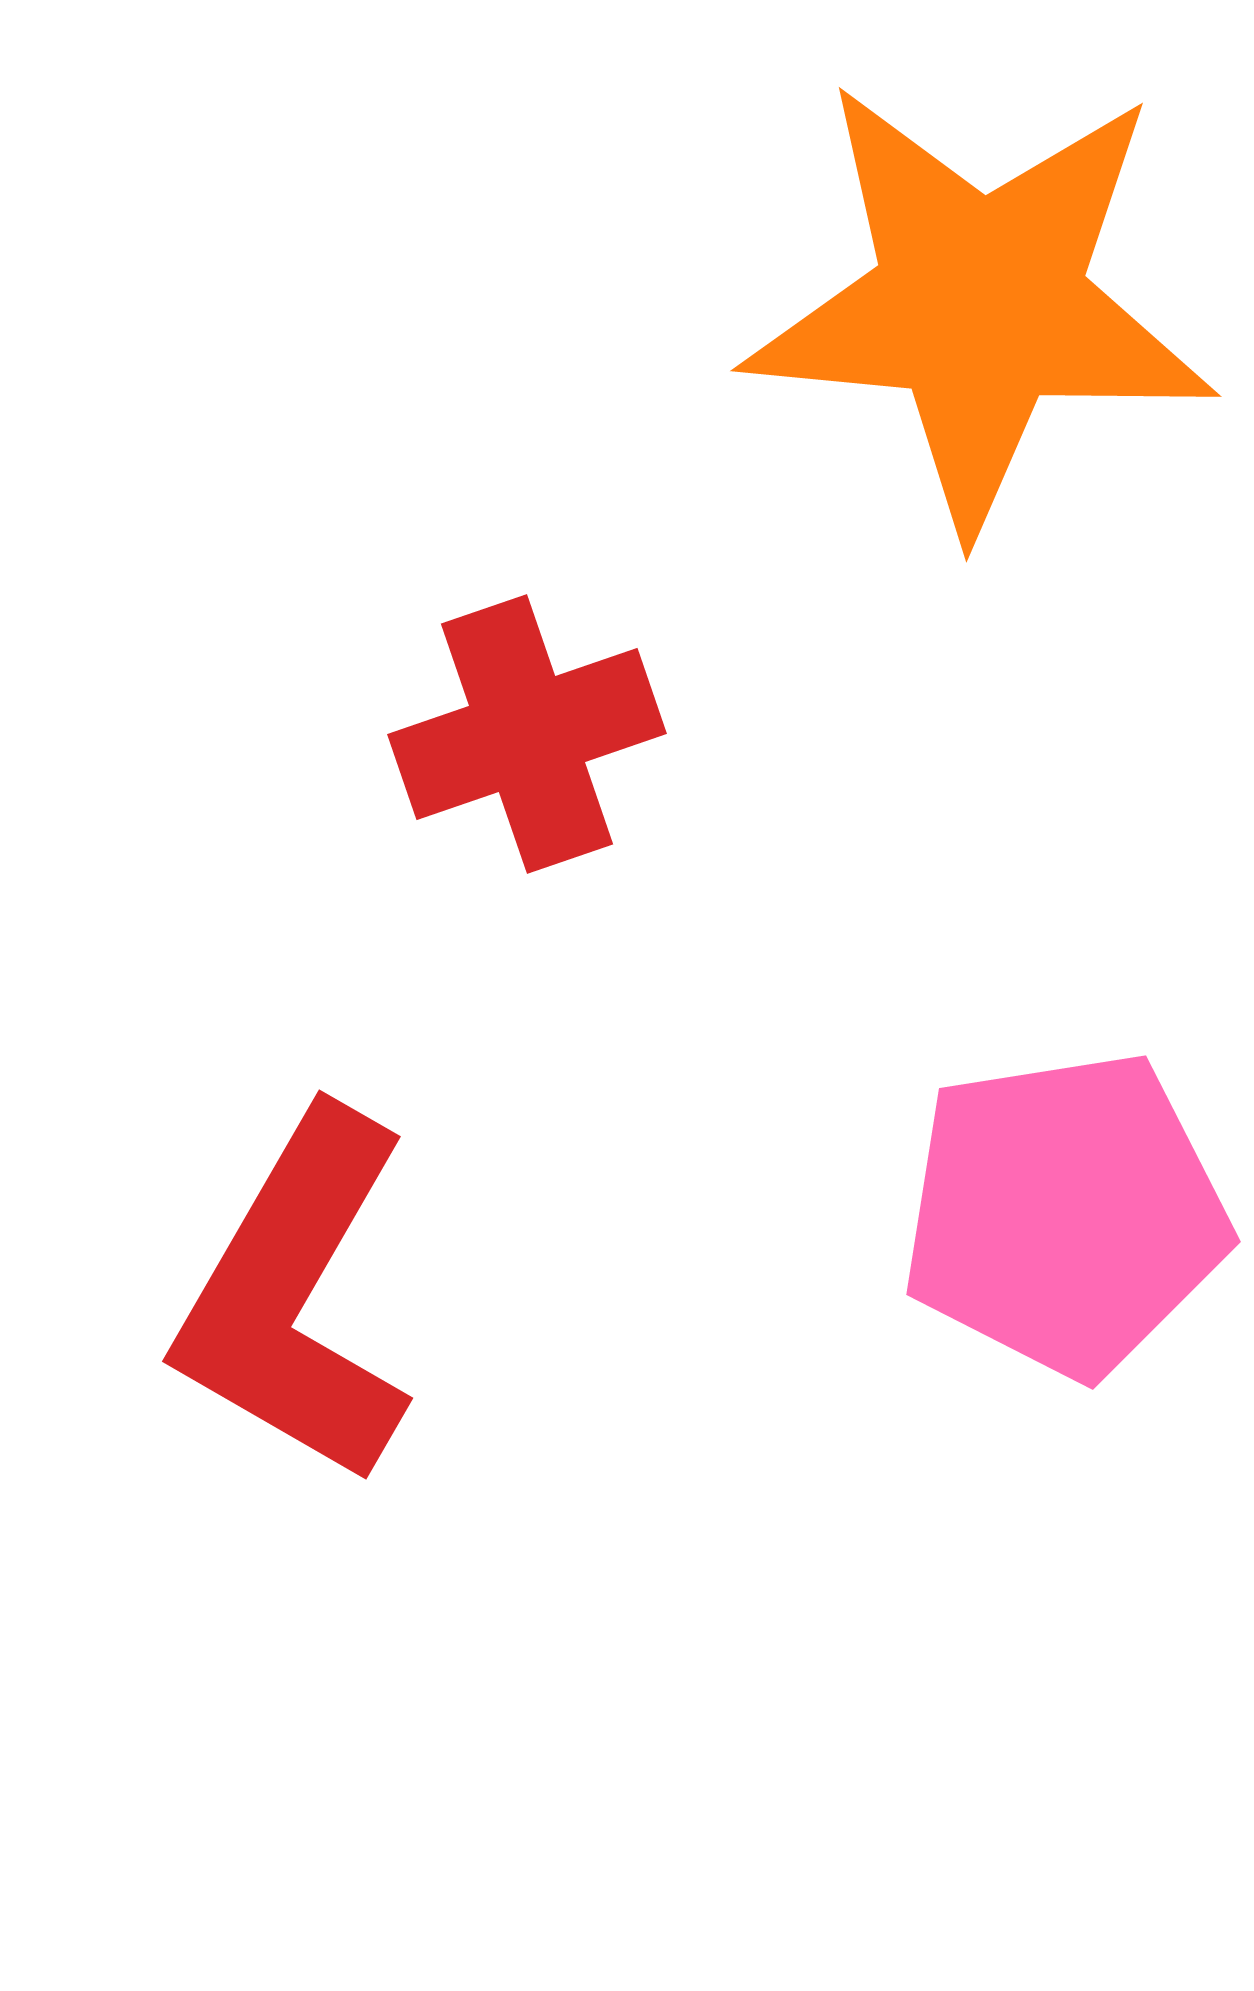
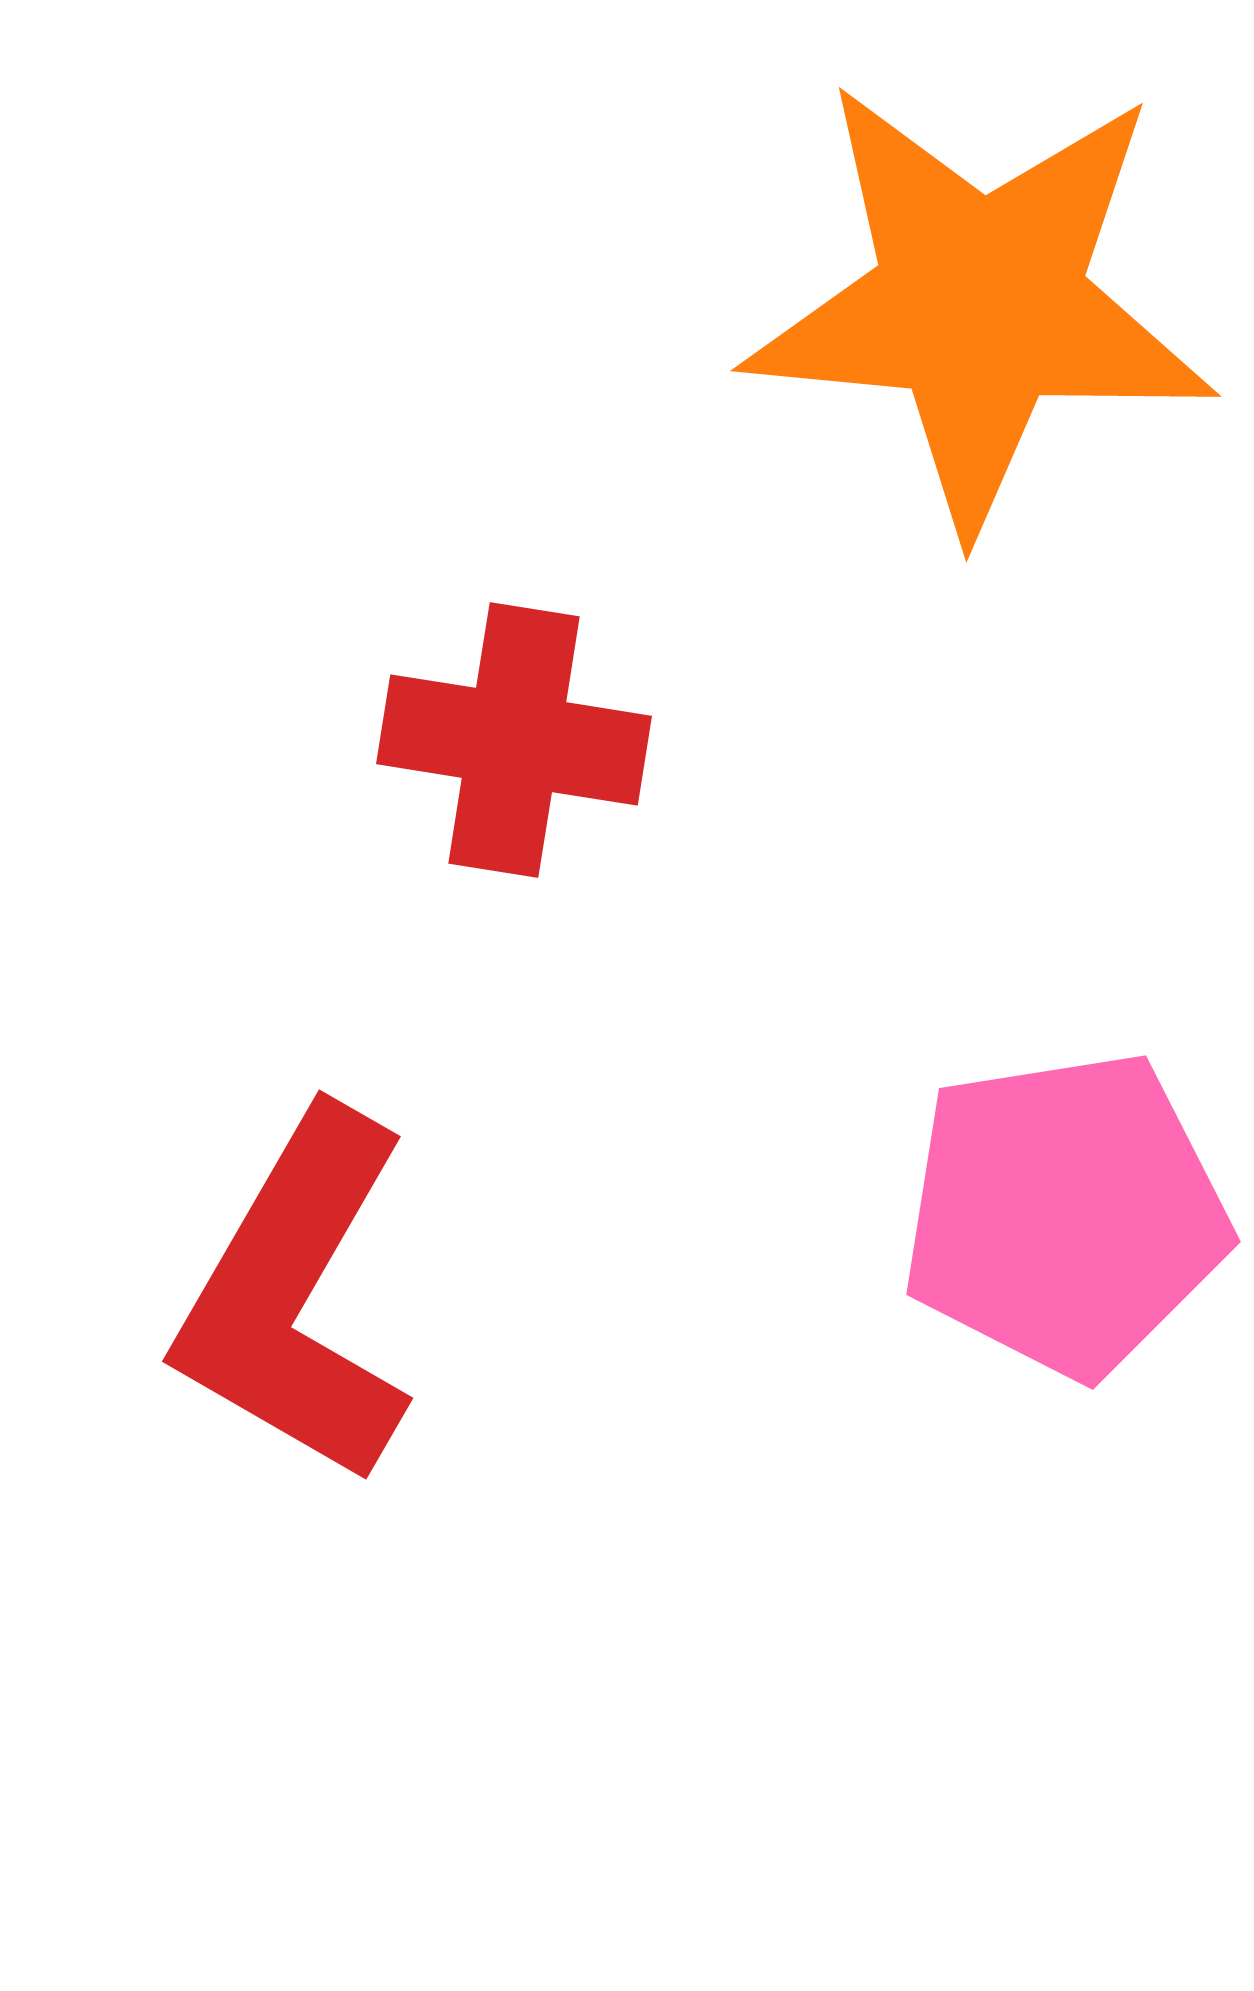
red cross: moved 13 px left, 6 px down; rotated 28 degrees clockwise
